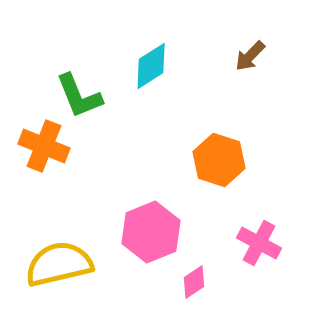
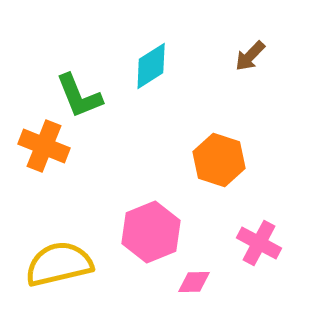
pink diamond: rotated 32 degrees clockwise
